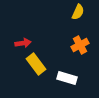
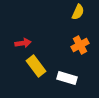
yellow rectangle: moved 2 px down
